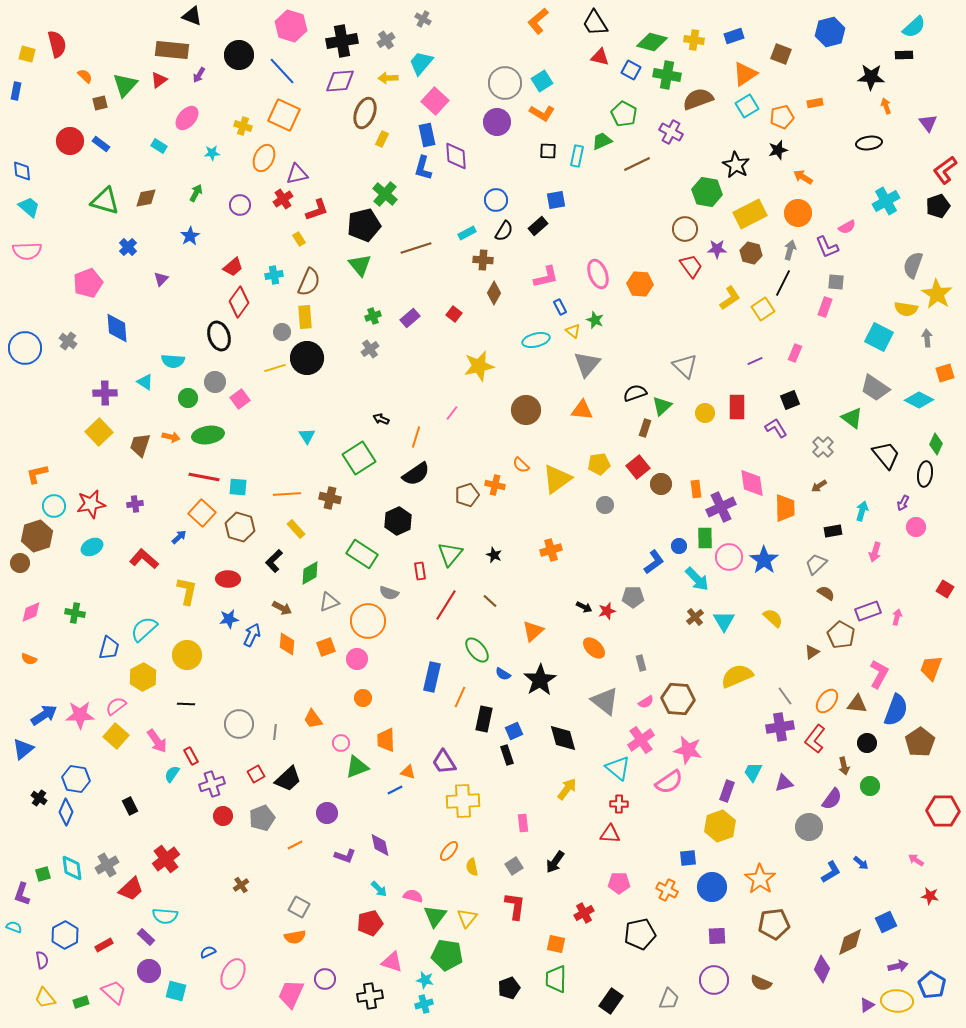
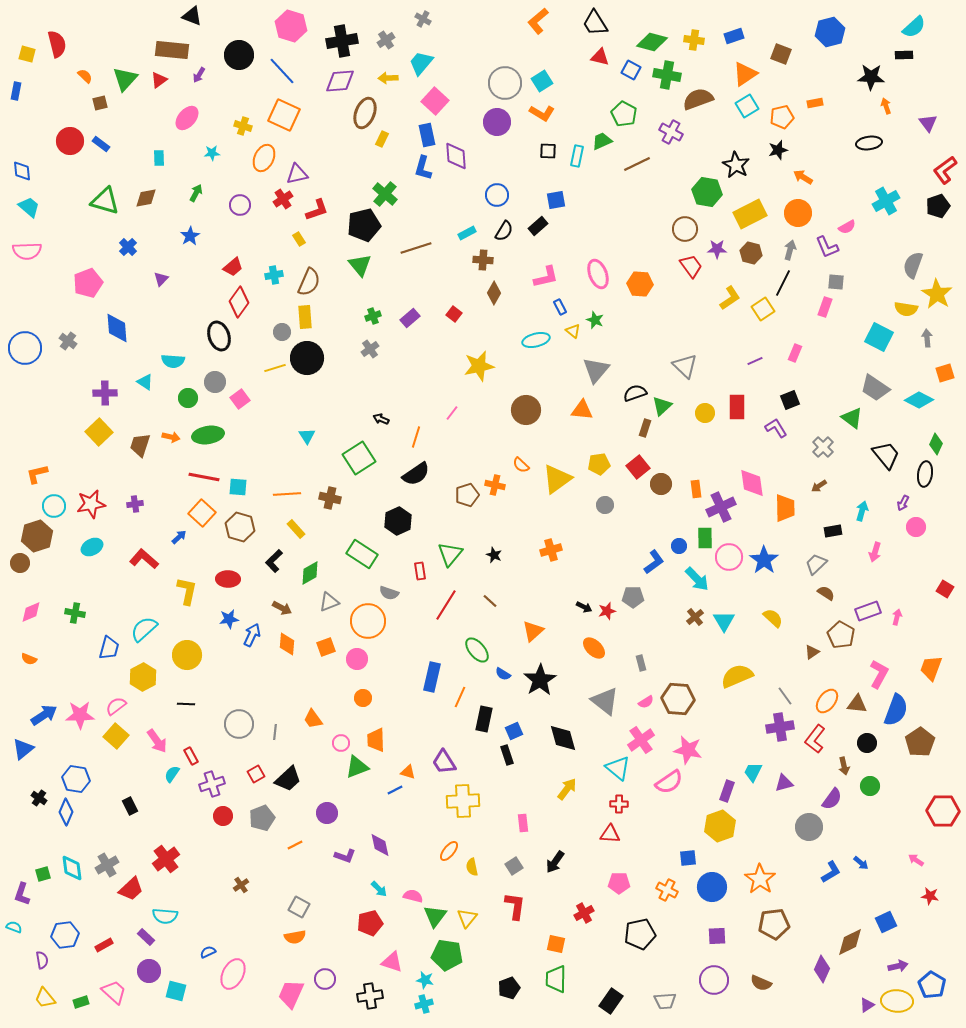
green triangle at (125, 85): moved 6 px up
cyan rectangle at (159, 146): moved 12 px down; rotated 56 degrees clockwise
blue circle at (496, 200): moved 1 px right, 5 px up
gray triangle at (587, 364): moved 9 px right, 6 px down
orange trapezoid at (386, 740): moved 10 px left
blue hexagon at (65, 935): rotated 20 degrees clockwise
gray trapezoid at (669, 999): moved 4 px left, 2 px down; rotated 65 degrees clockwise
